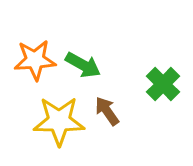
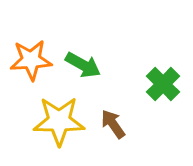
orange star: moved 4 px left
brown arrow: moved 6 px right, 13 px down
